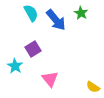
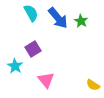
green star: moved 8 px down
blue arrow: moved 2 px right, 2 px up
pink triangle: moved 4 px left, 1 px down
yellow semicircle: moved 2 px up
